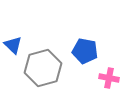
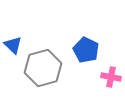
blue pentagon: moved 1 px right, 1 px up; rotated 15 degrees clockwise
pink cross: moved 2 px right, 1 px up
